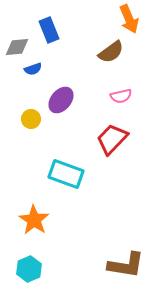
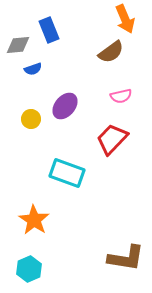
orange arrow: moved 4 px left
gray diamond: moved 1 px right, 2 px up
purple ellipse: moved 4 px right, 6 px down
cyan rectangle: moved 1 px right, 1 px up
brown L-shape: moved 7 px up
